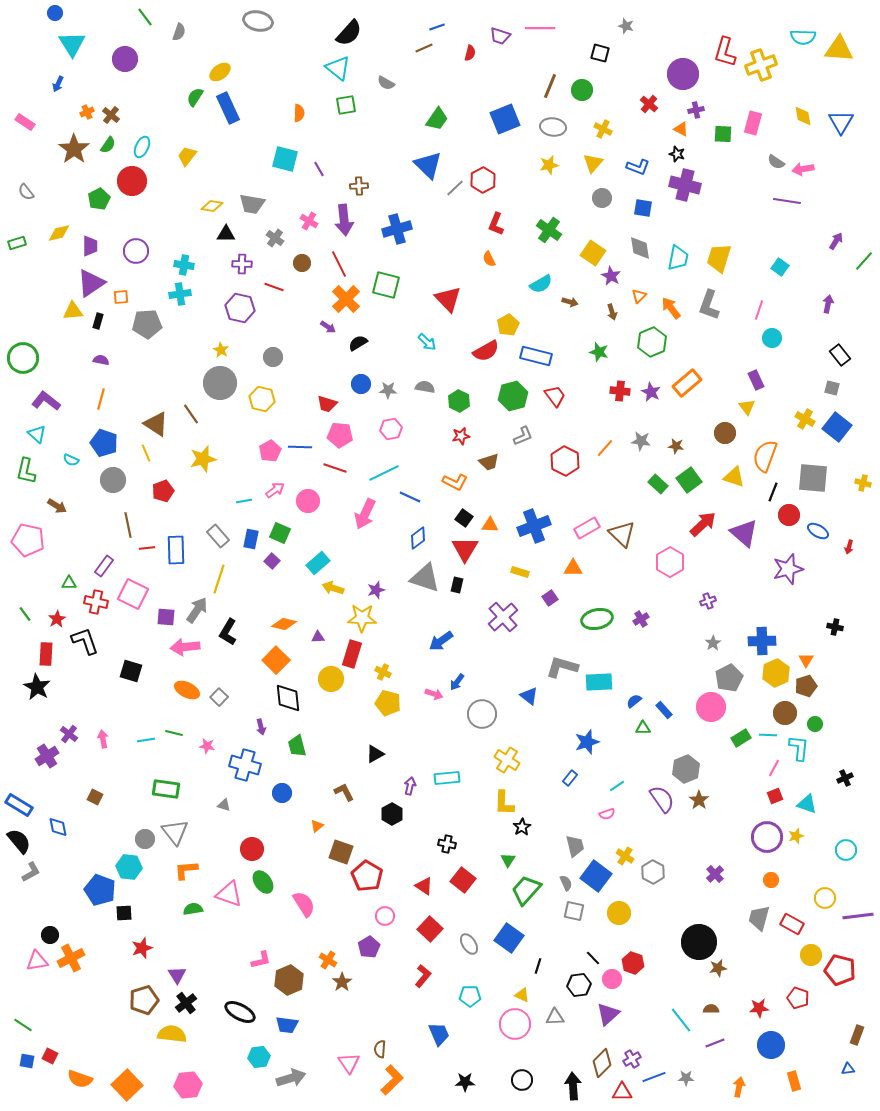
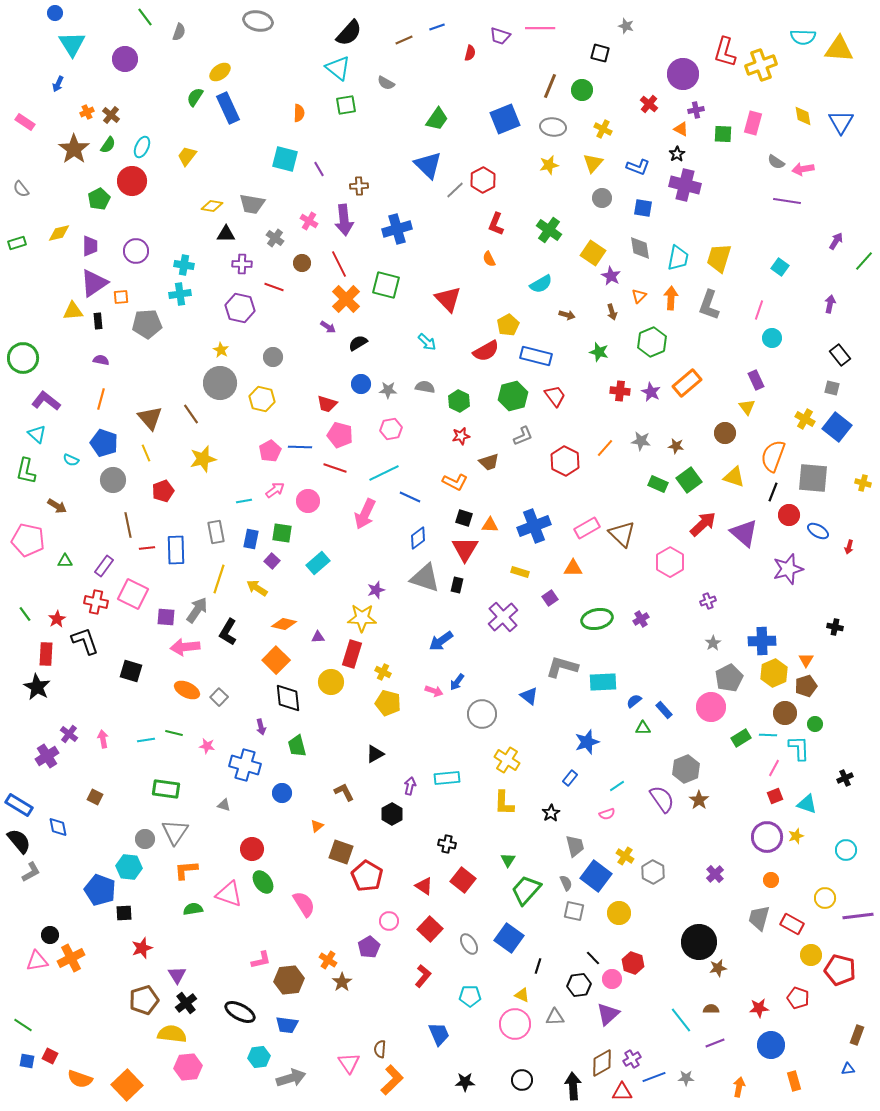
brown line at (424, 48): moved 20 px left, 8 px up
black star at (677, 154): rotated 21 degrees clockwise
gray line at (455, 188): moved 2 px down
gray semicircle at (26, 192): moved 5 px left, 3 px up
purple triangle at (91, 283): moved 3 px right
brown arrow at (570, 302): moved 3 px left, 13 px down
purple arrow at (828, 304): moved 2 px right
orange arrow at (671, 308): moved 10 px up; rotated 40 degrees clockwise
black rectangle at (98, 321): rotated 21 degrees counterclockwise
brown triangle at (156, 424): moved 6 px left, 6 px up; rotated 16 degrees clockwise
pink pentagon at (340, 435): rotated 10 degrees clockwise
orange semicircle at (765, 456): moved 8 px right
green rectangle at (658, 484): rotated 18 degrees counterclockwise
black square at (464, 518): rotated 18 degrees counterclockwise
green square at (280, 533): moved 2 px right; rotated 15 degrees counterclockwise
gray rectangle at (218, 536): moved 2 px left, 4 px up; rotated 30 degrees clockwise
green triangle at (69, 583): moved 4 px left, 22 px up
yellow arrow at (333, 588): moved 76 px left; rotated 15 degrees clockwise
yellow hexagon at (776, 673): moved 2 px left
yellow circle at (331, 679): moved 3 px down
cyan rectangle at (599, 682): moved 4 px right
pink arrow at (434, 694): moved 3 px up
cyan L-shape at (799, 748): rotated 8 degrees counterclockwise
black star at (522, 827): moved 29 px right, 14 px up
gray triangle at (175, 832): rotated 12 degrees clockwise
pink circle at (385, 916): moved 4 px right, 5 px down
brown hexagon at (289, 980): rotated 16 degrees clockwise
brown diamond at (602, 1063): rotated 16 degrees clockwise
pink hexagon at (188, 1085): moved 18 px up
